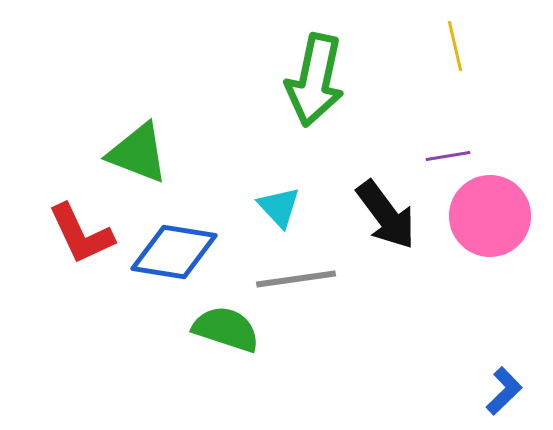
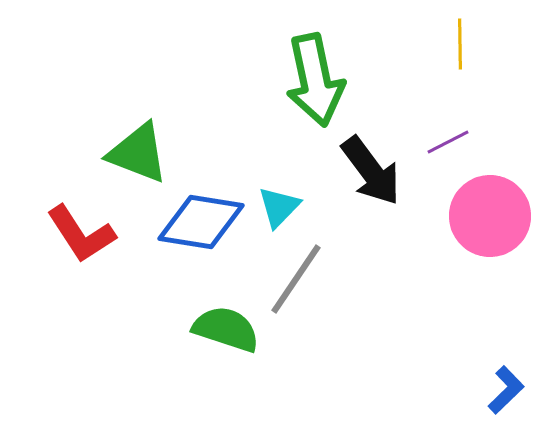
yellow line: moved 5 px right, 2 px up; rotated 12 degrees clockwise
green arrow: rotated 24 degrees counterclockwise
purple line: moved 14 px up; rotated 18 degrees counterclockwise
cyan triangle: rotated 27 degrees clockwise
black arrow: moved 15 px left, 44 px up
red L-shape: rotated 8 degrees counterclockwise
blue diamond: moved 27 px right, 30 px up
gray line: rotated 48 degrees counterclockwise
blue L-shape: moved 2 px right, 1 px up
